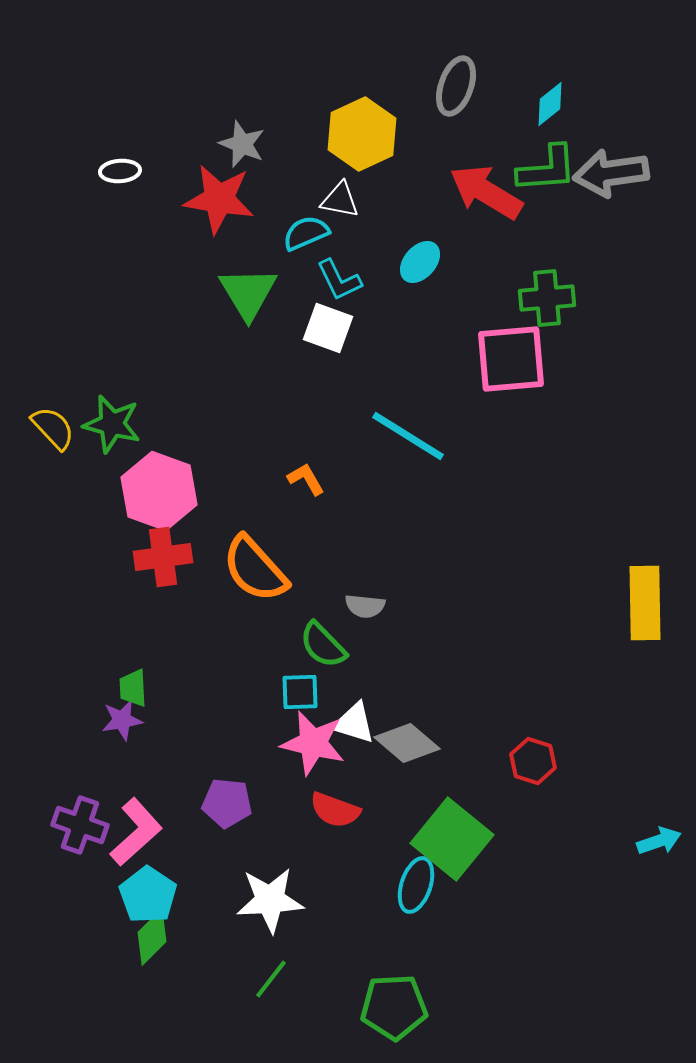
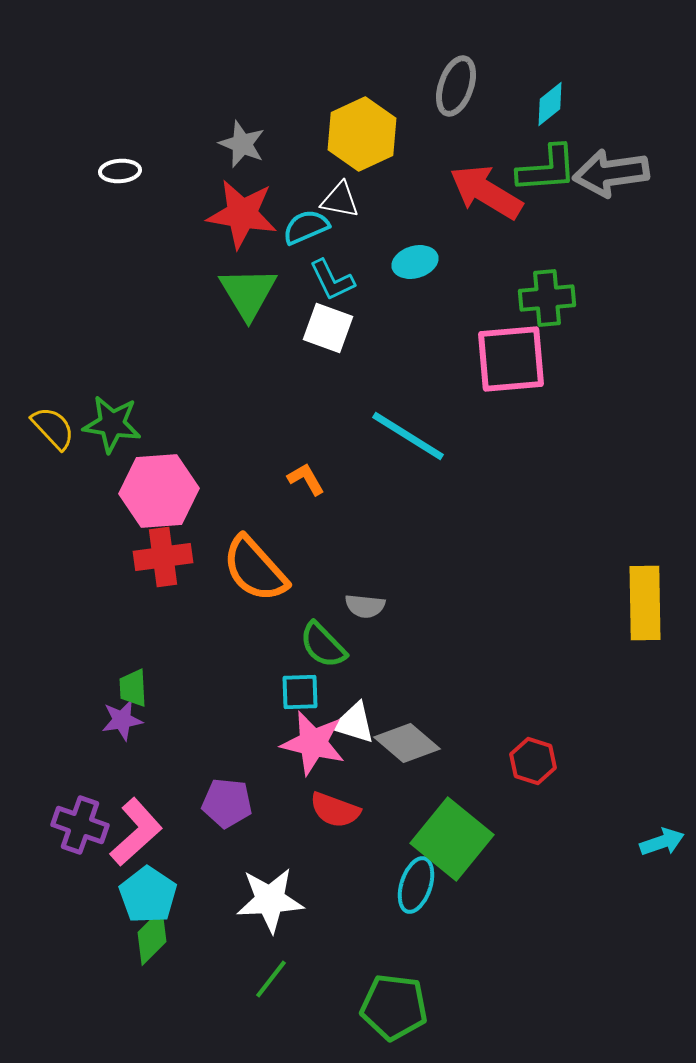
red star at (219, 199): moved 23 px right, 15 px down
cyan semicircle at (306, 233): moved 6 px up
cyan ellipse at (420, 262): moved 5 px left; rotated 33 degrees clockwise
cyan L-shape at (339, 280): moved 7 px left
green star at (112, 424): rotated 6 degrees counterclockwise
pink hexagon at (159, 491): rotated 24 degrees counterclockwise
cyan arrow at (659, 841): moved 3 px right, 1 px down
green pentagon at (394, 1007): rotated 10 degrees clockwise
